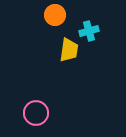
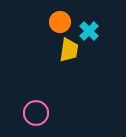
orange circle: moved 5 px right, 7 px down
cyan cross: rotated 30 degrees counterclockwise
